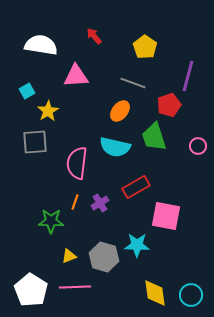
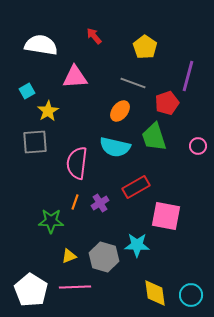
pink triangle: moved 1 px left, 1 px down
red pentagon: moved 2 px left, 2 px up
